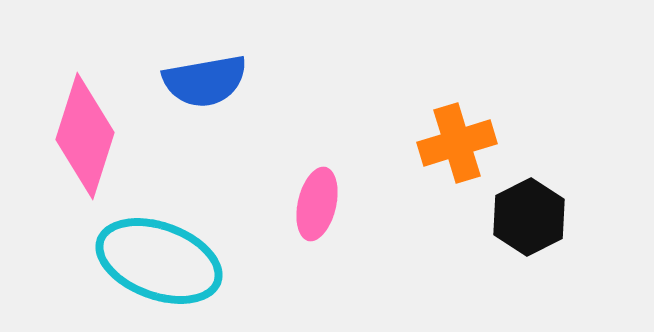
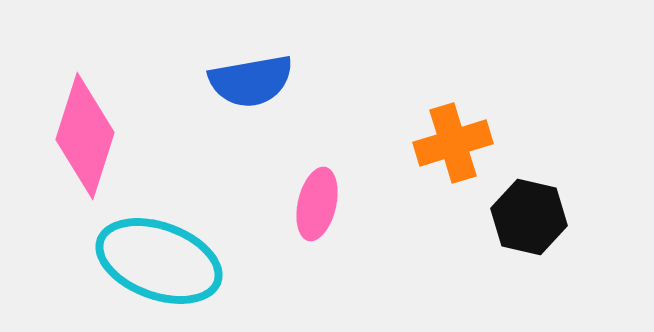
blue semicircle: moved 46 px right
orange cross: moved 4 px left
black hexagon: rotated 20 degrees counterclockwise
